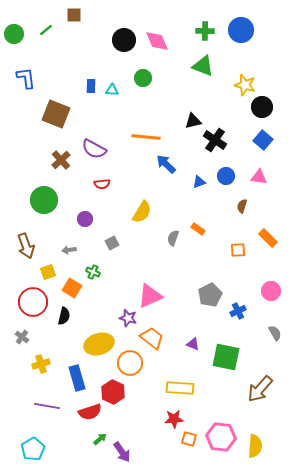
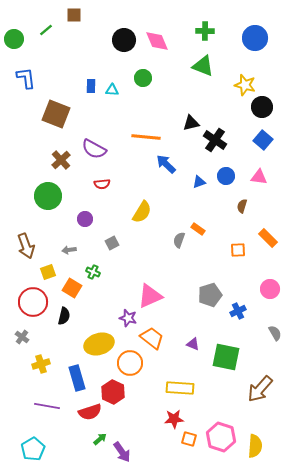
blue circle at (241, 30): moved 14 px right, 8 px down
green circle at (14, 34): moved 5 px down
black triangle at (193, 121): moved 2 px left, 2 px down
green circle at (44, 200): moved 4 px right, 4 px up
gray semicircle at (173, 238): moved 6 px right, 2 px down
pink circle at (271, 291): moved 1 px left, 2 px up
gray pentagon at (210, 295): rotated 10 degrees clockwise
pink hexagon at (221, 437): rotated 12 degrees clockwise
